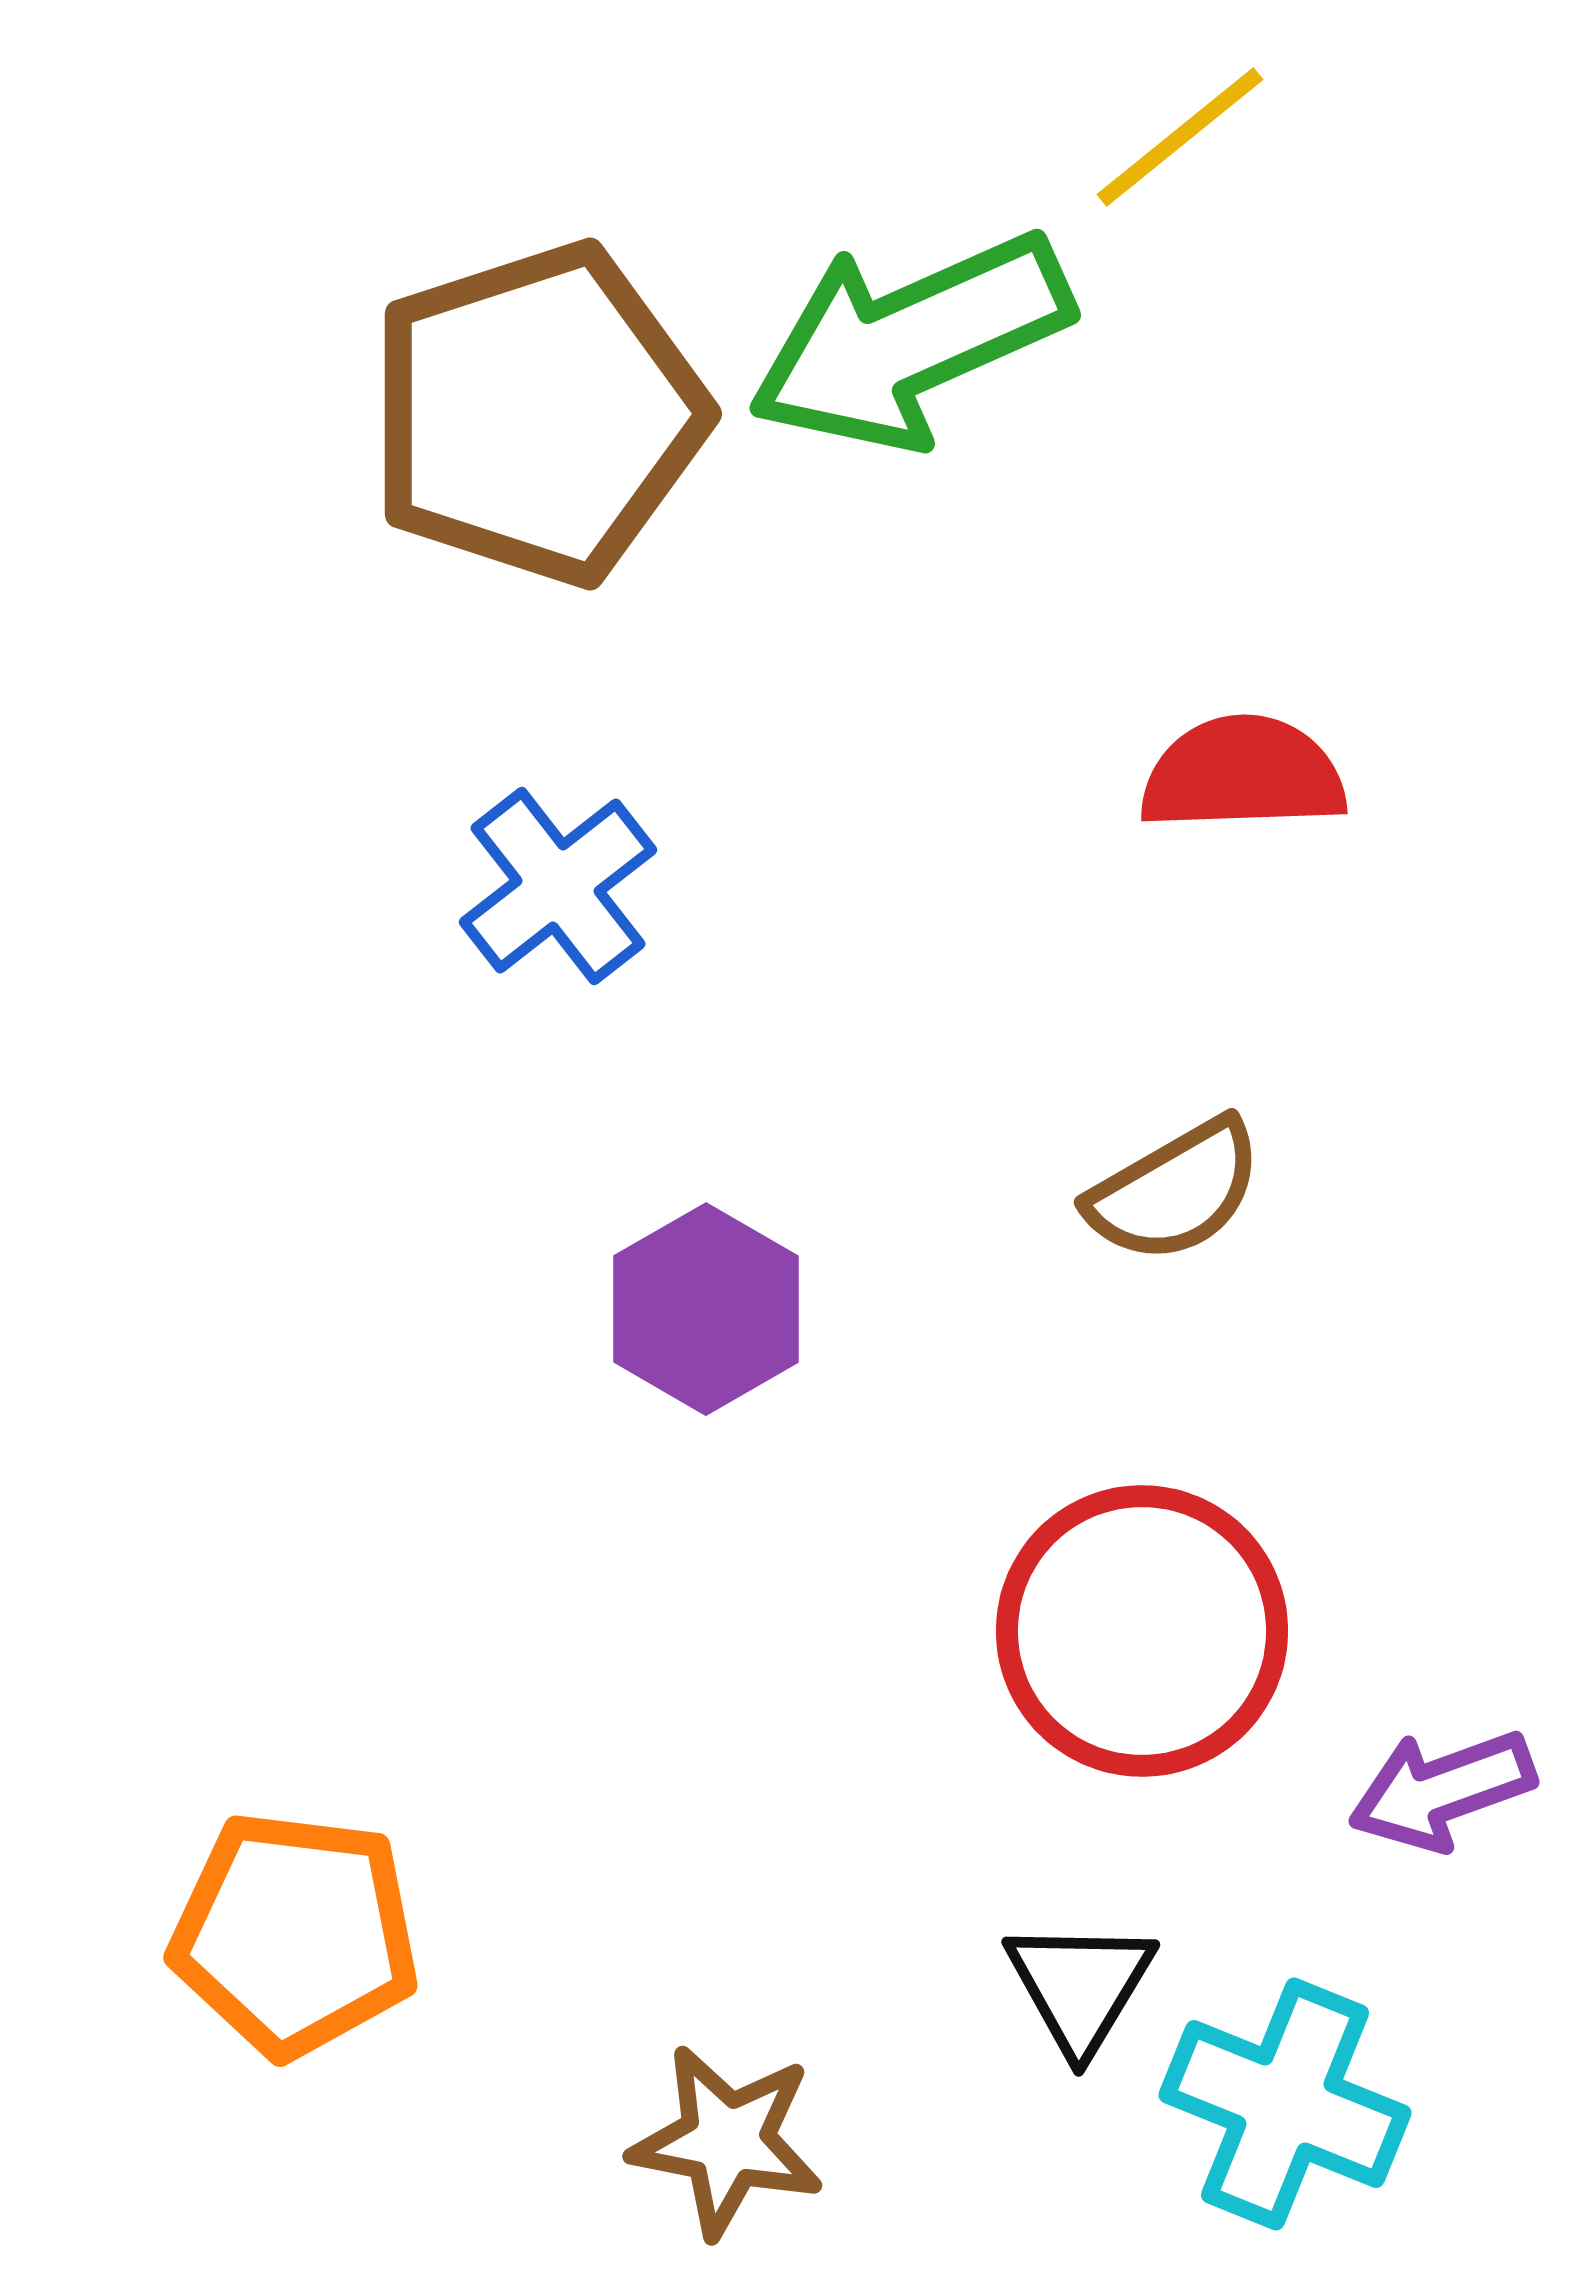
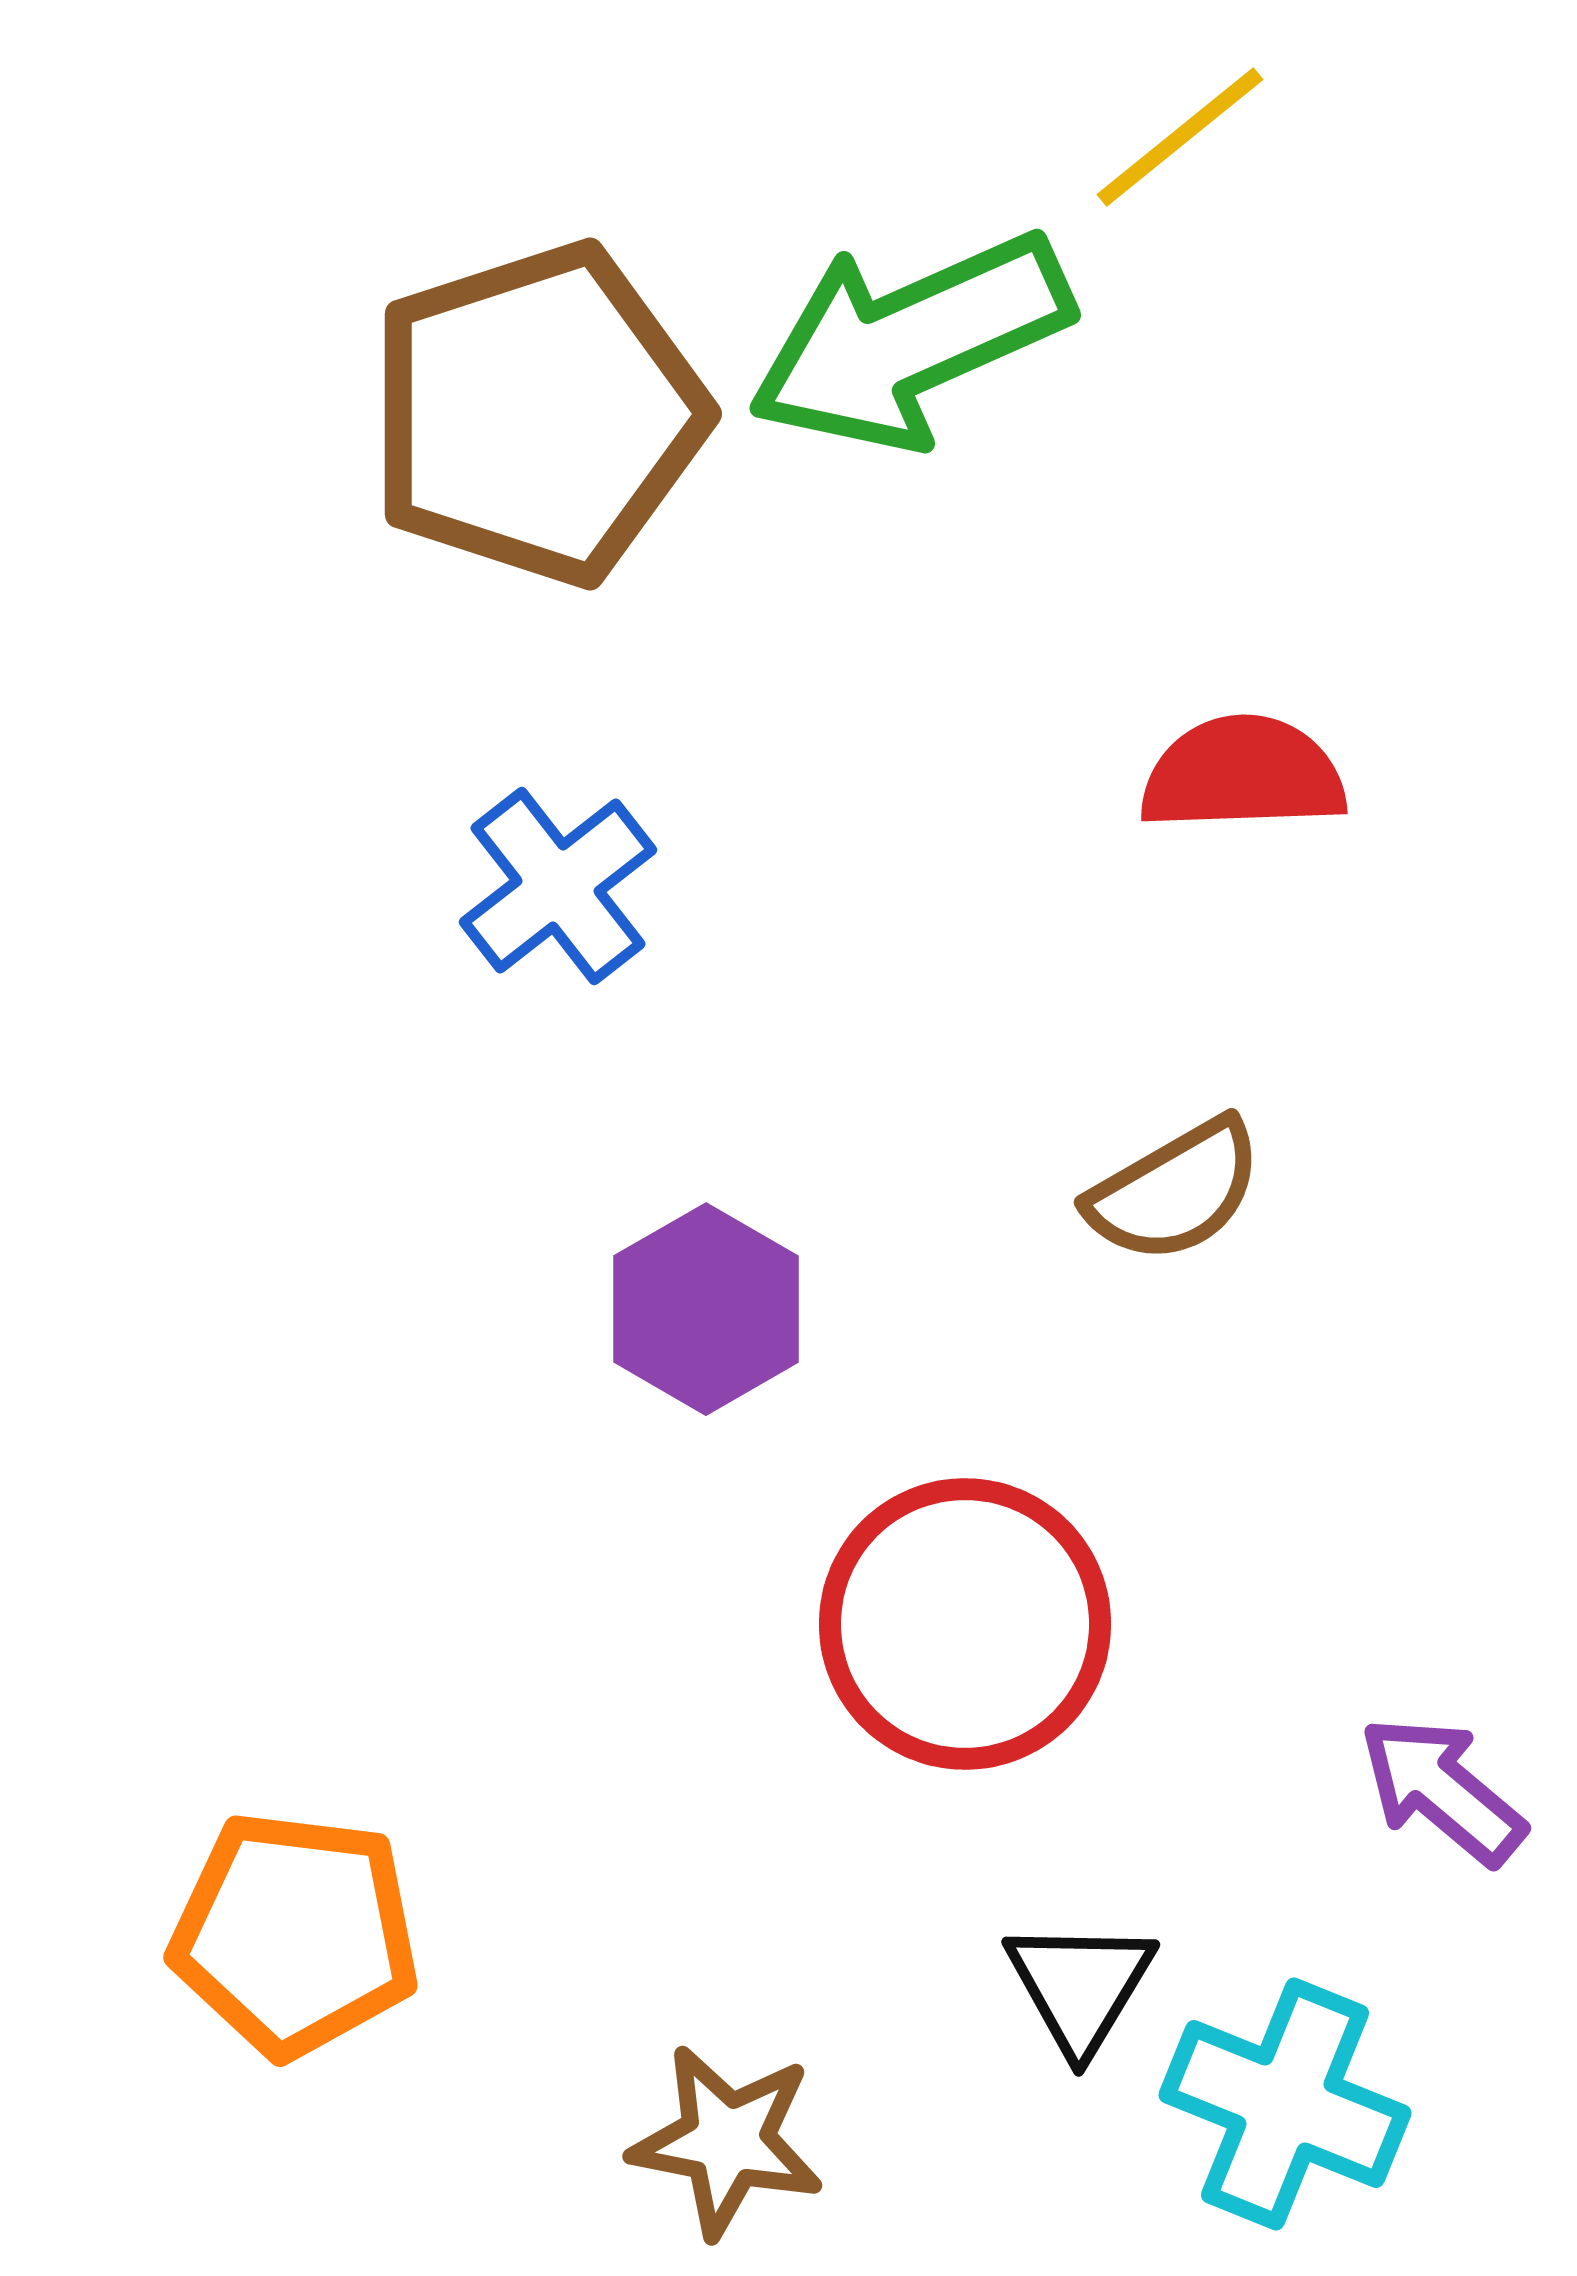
red circle: moved 177 px left, 7 px up
purple arrow: rotated 60 degrees clockwise
